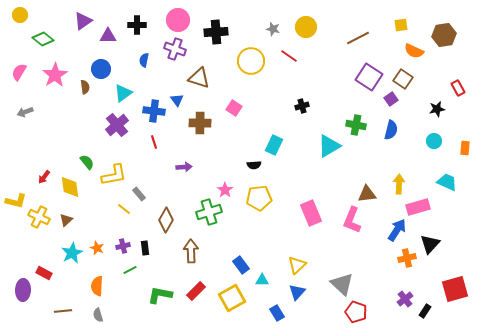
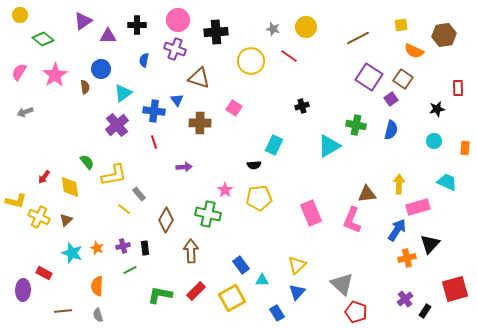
red rectangle at (458, 88): rotated 28 degrees clockwise
green cross at (209, 212): moved 1 px left, 2 px down; rotated 30 degrees clockwise
cyan star at (72, 253): rotated 25 degrees counterclockwise
